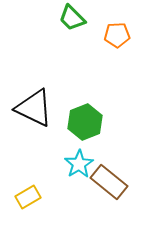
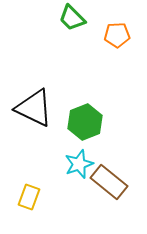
cyan star: rotated 12 degrees clockwise
yellow rectangle: moved 1 px right; rotated 40 degrees counterclockwise
